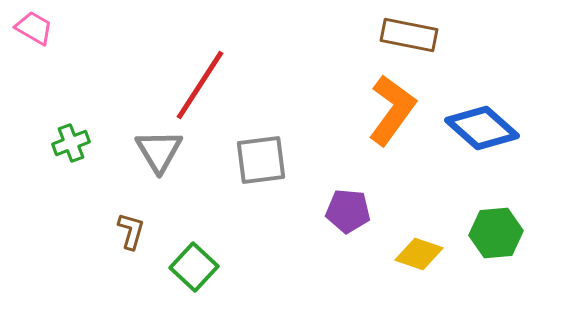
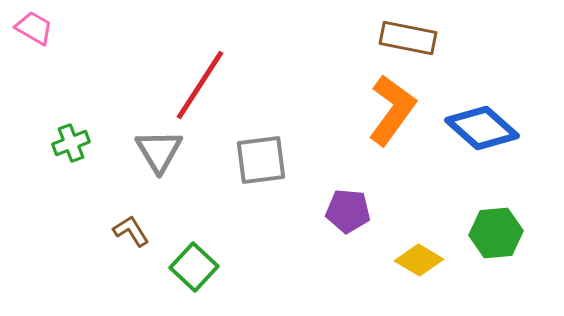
brown rectangle: moved 1 px left, 3 px down
brown L-shape: rotated 48 degrees counterclockwise
yellow diamond: moved 6 px down; rotated 12 degrees clockwise
